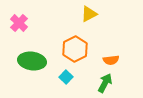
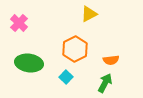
green ellipse: moved 3 px left, 2 px down
